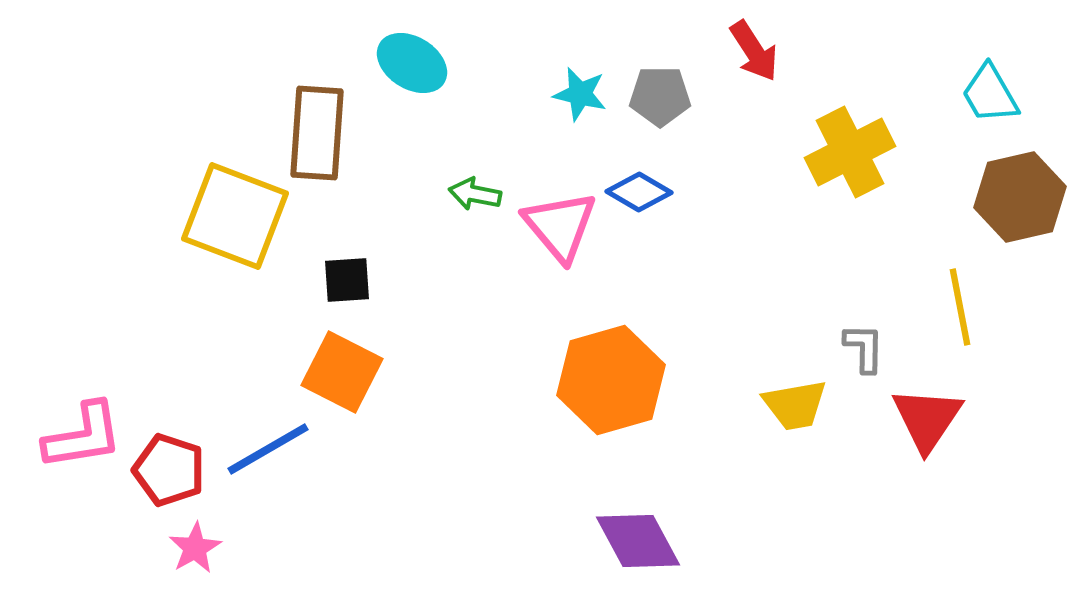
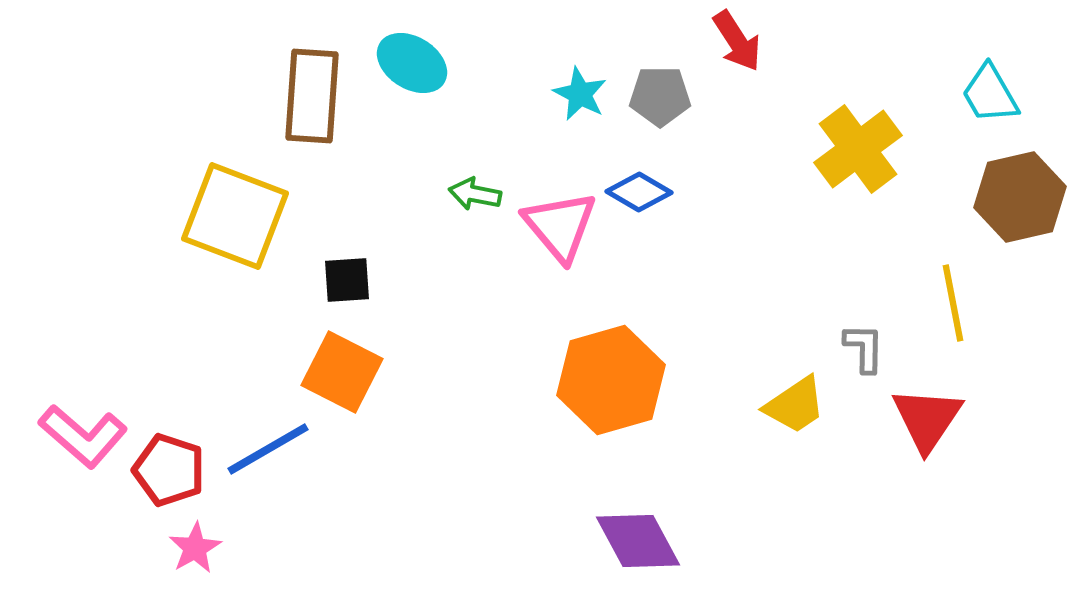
red arrow: moved 17 px left, 10 px up
cyan star: rotated 14 degrees clockwise
brown rectangle: moved 5 px left, 37 px up
yellow cross: moved 8 px right, 3 px up; rotated 10 degrees counterclockwise
yellow line: moved 7 px left, 4 px up
yellow trapezoid: rotated 24 degrees counterclockwise
pink L-shape: rotated 50 degrees clockwise
